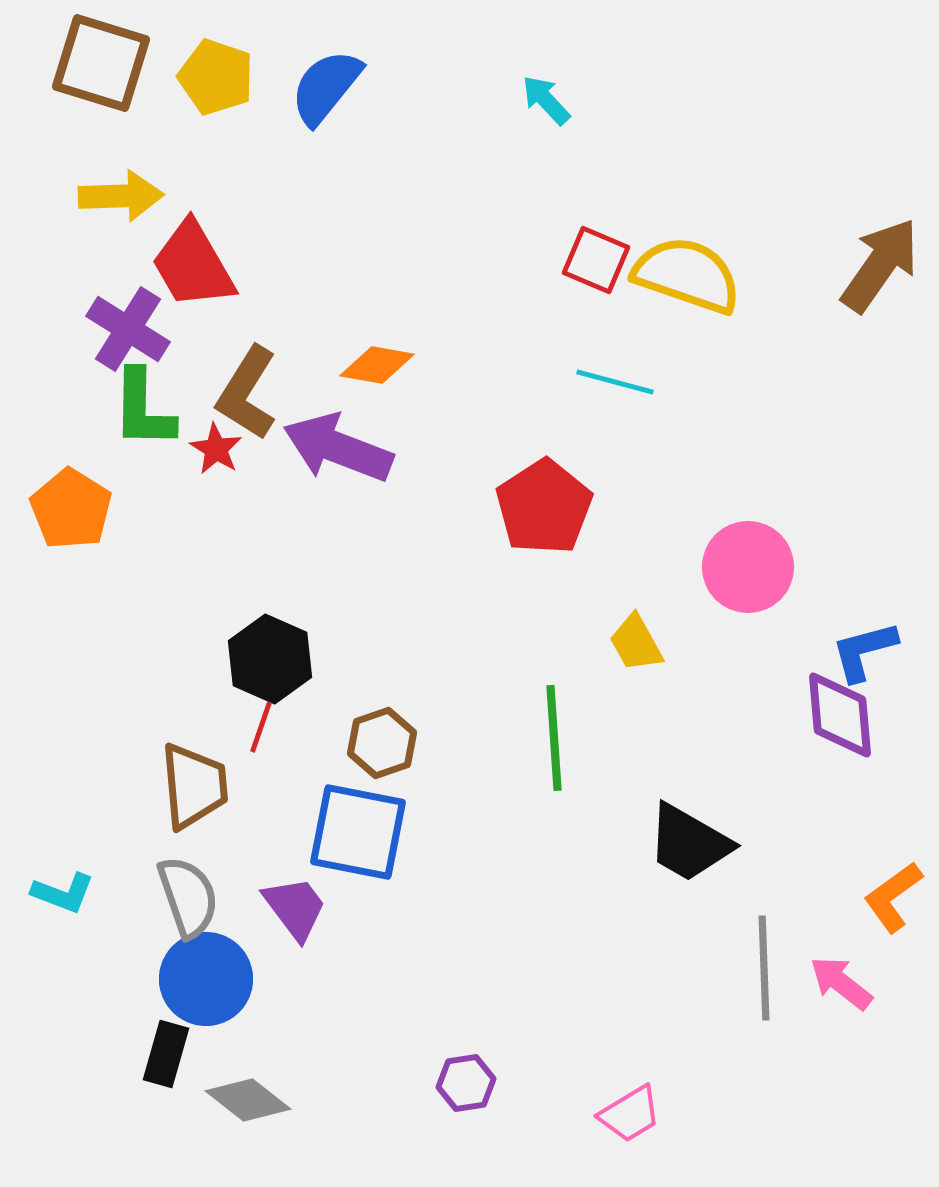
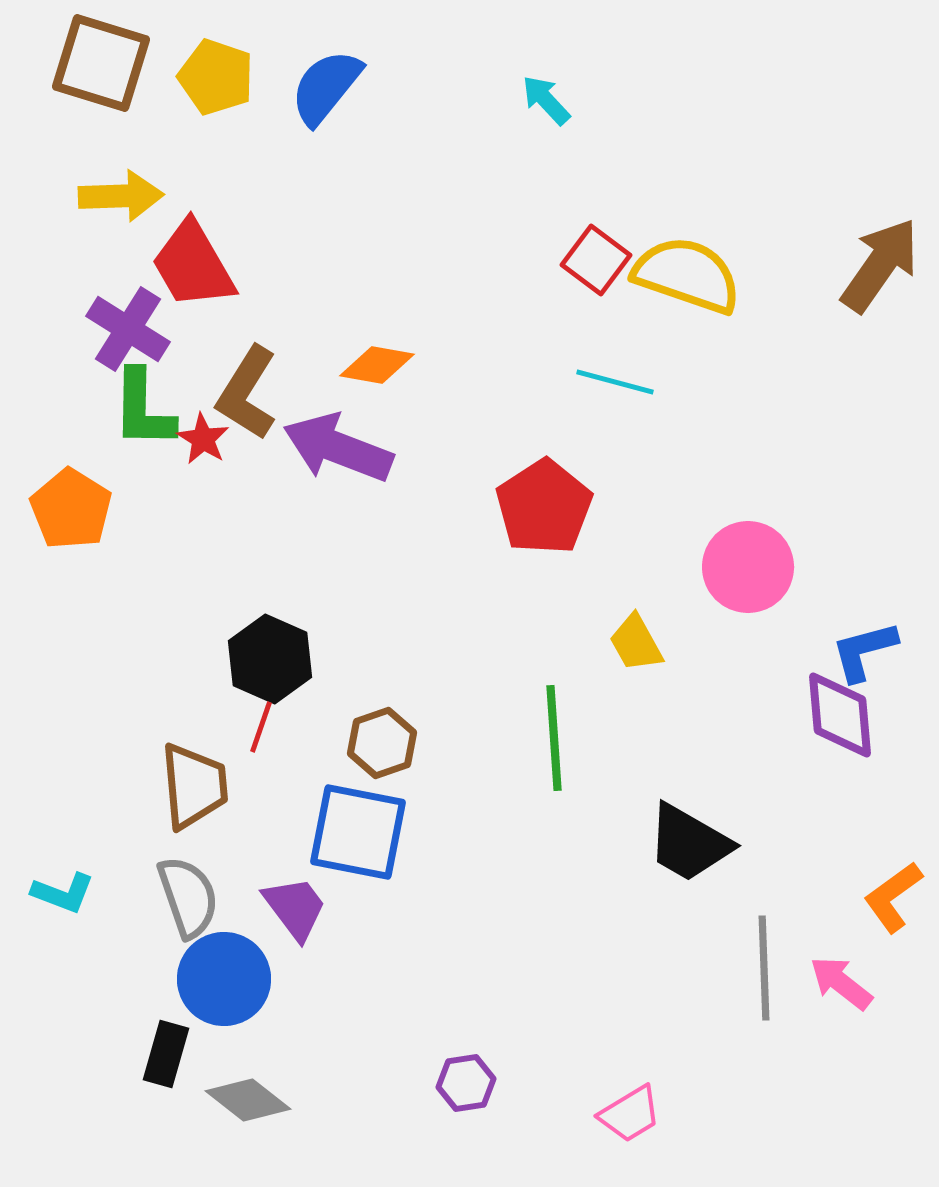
red square: rotated 14 degrees clockwise
red star: moved 13 px left, 10 px up
blue circle: moved 18 px right
